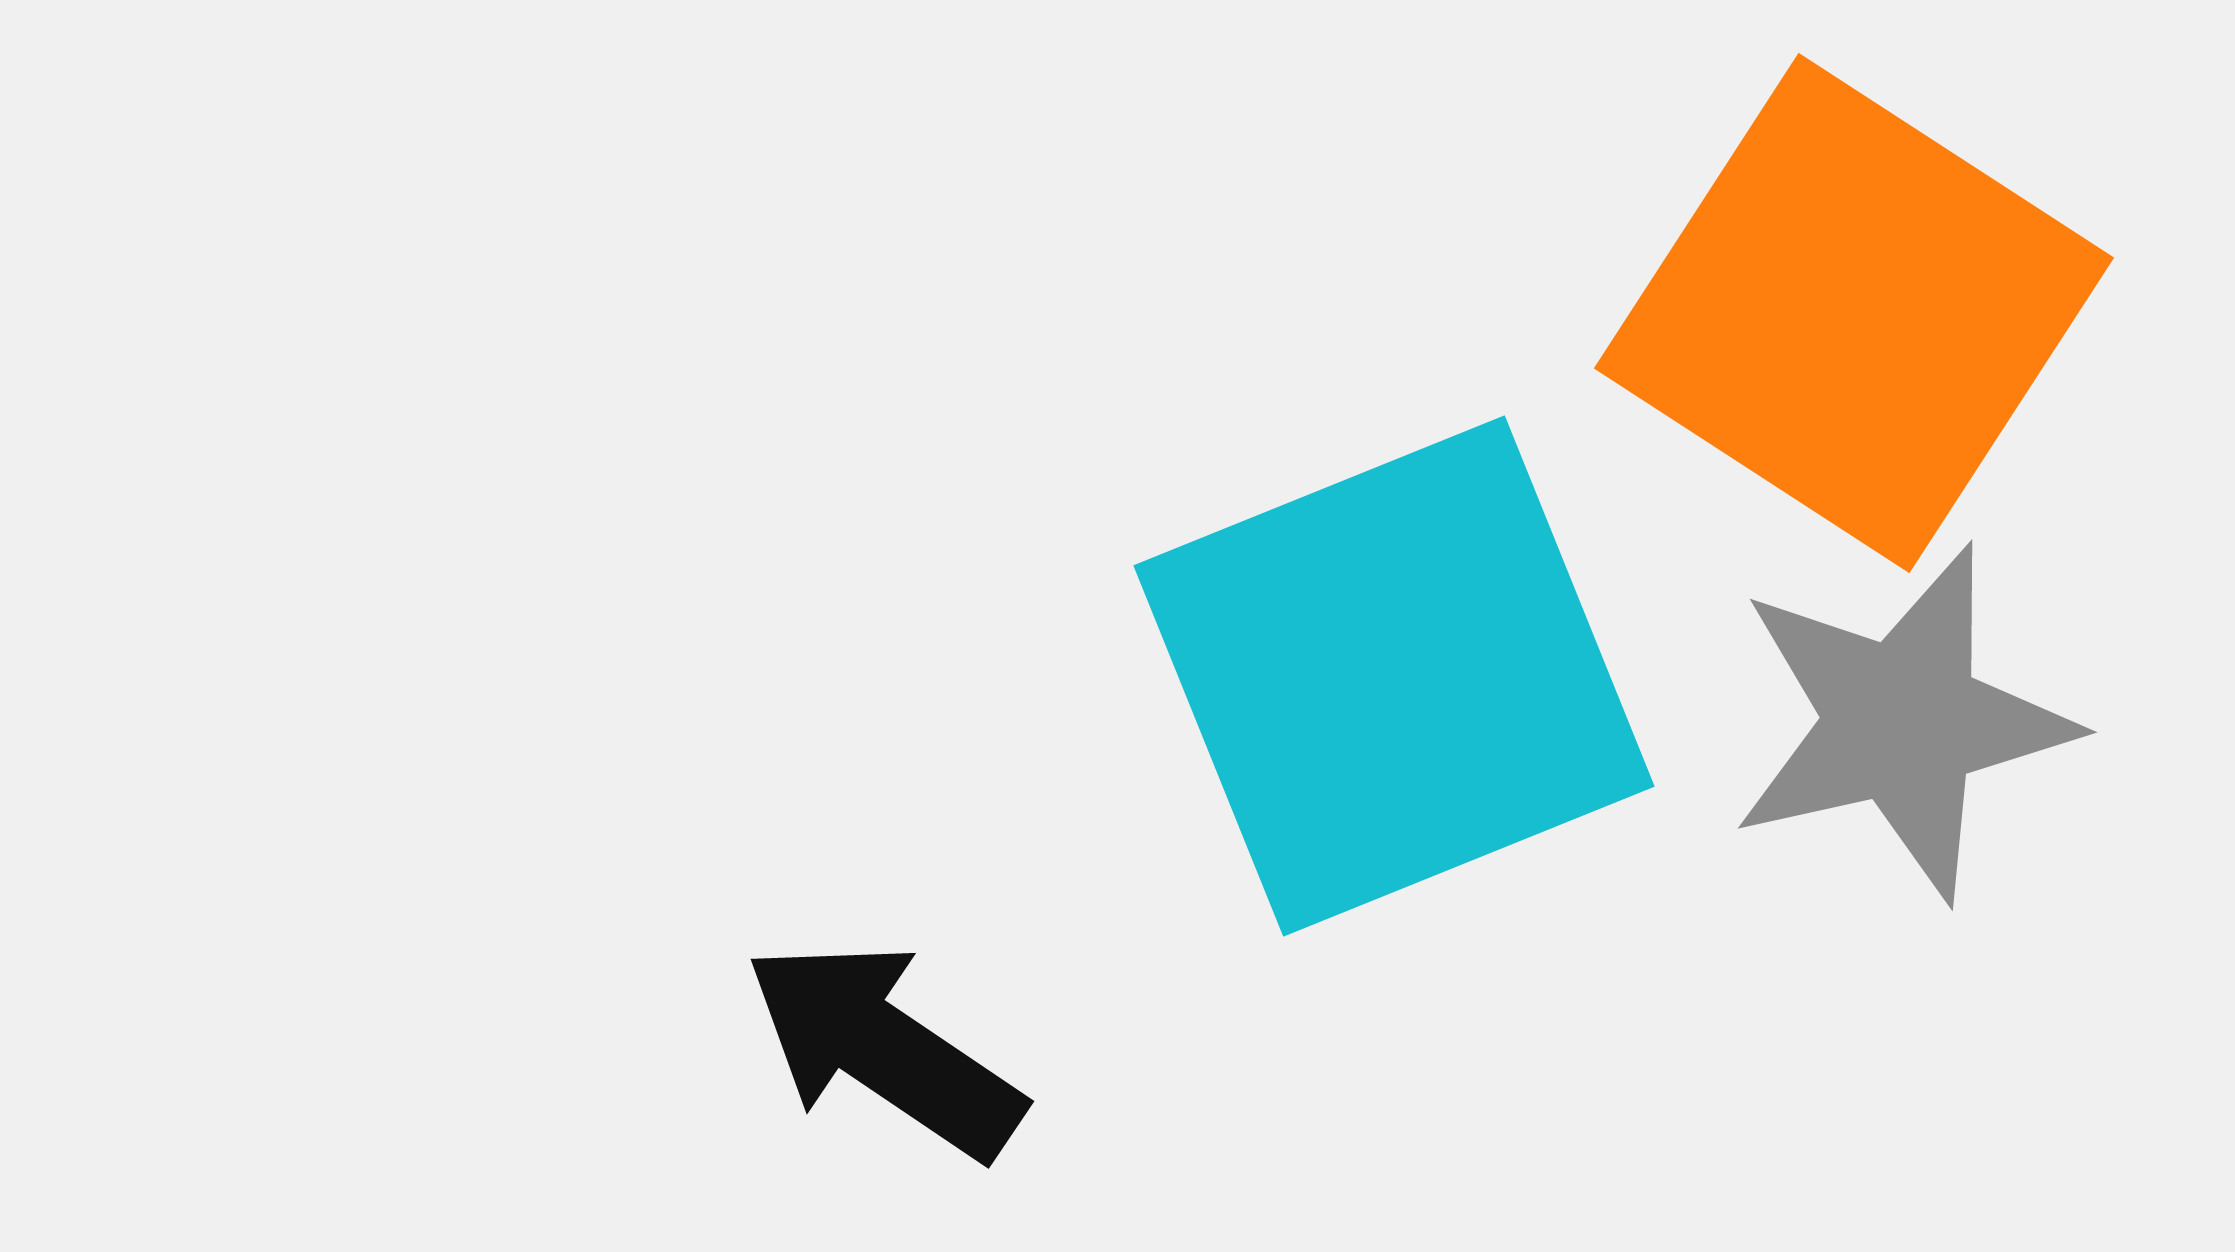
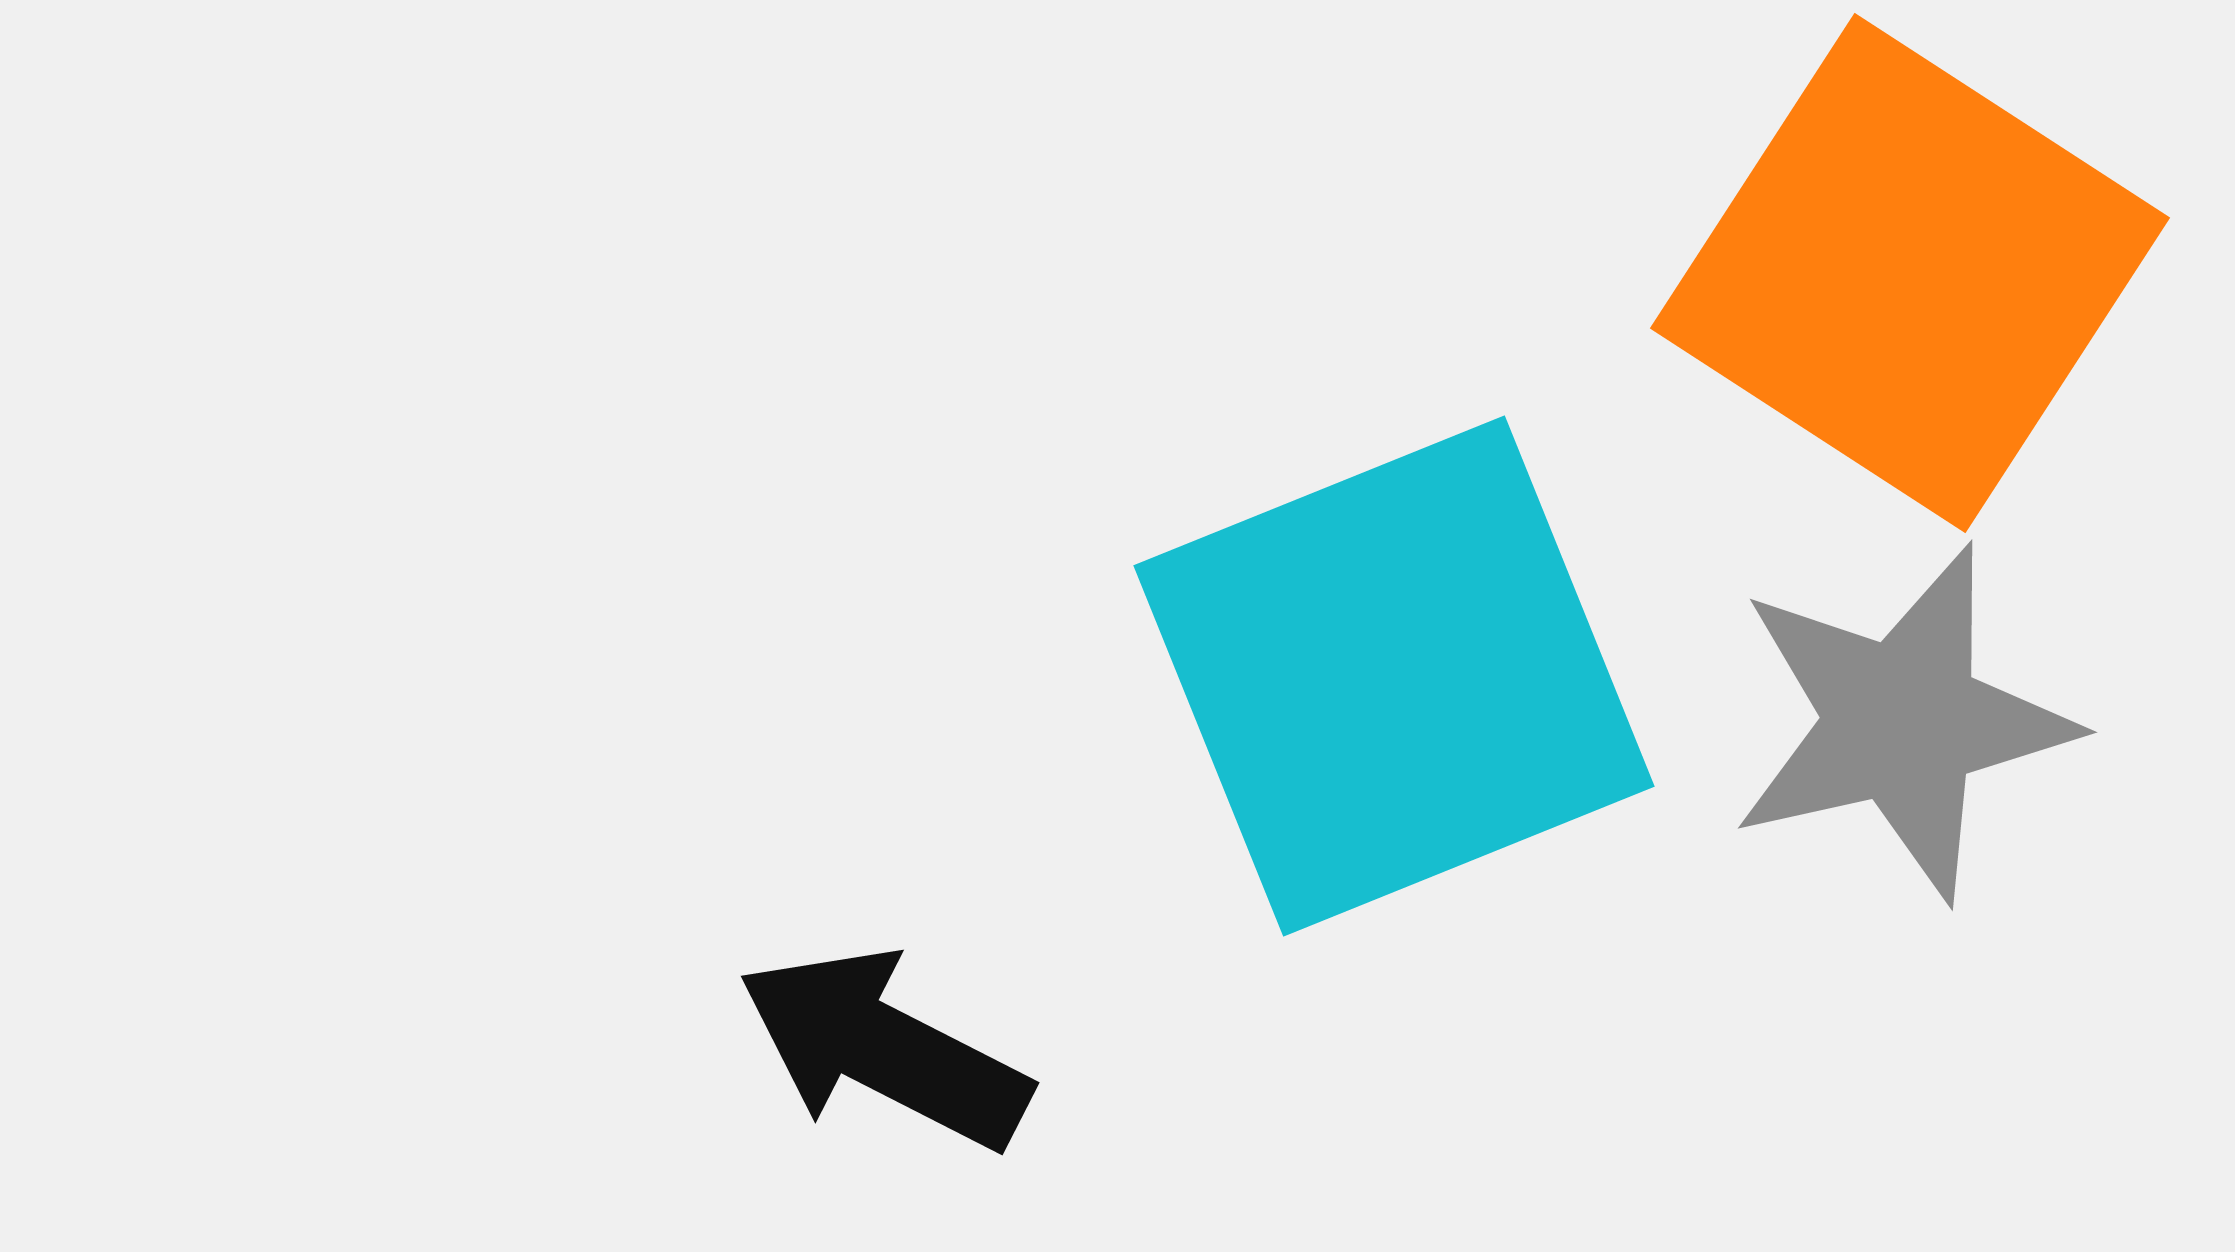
orange square: moved 56 px right, 40 px up
black arrow: rotated 7 degrees counterclockwise
